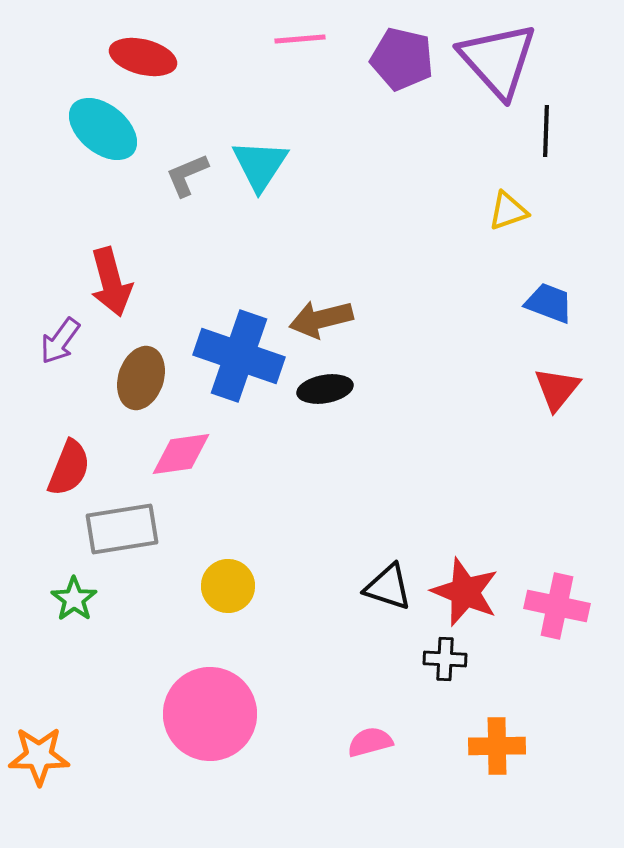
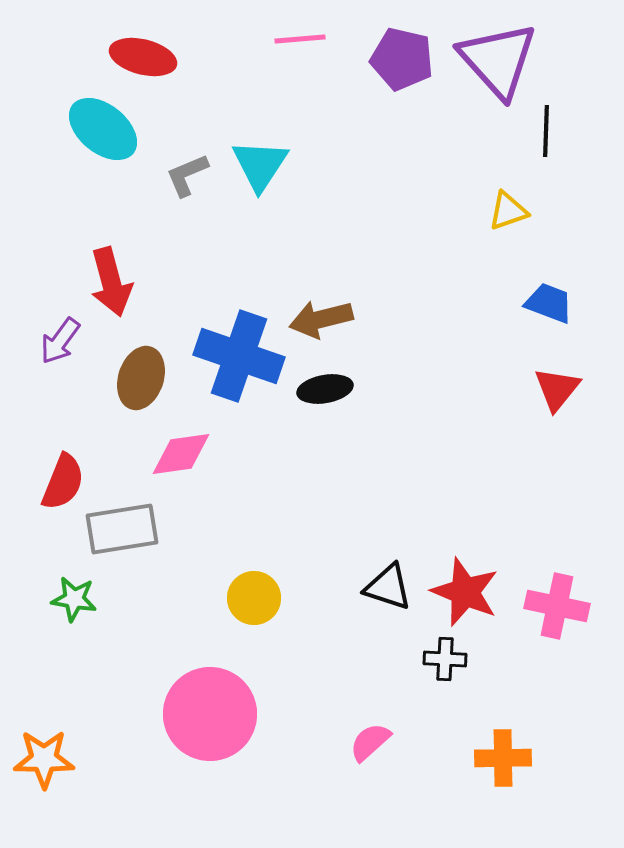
red semicircle: moved 6 px left, 14 px down
yellow circle: moved 26 px right, 12 px down
green star: rotated 27 degrees counterclockwise
pink semicircle: rotated 27 degrees counterclockwise
orange cross: moved 6 px right, 12 px down
orange star: moved 5 px right, 3 px down
